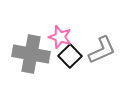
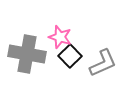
gray L-shape: moved 1 px right, 13 px down
gray cross: moved 4 px left
